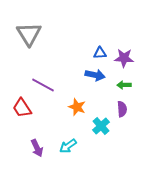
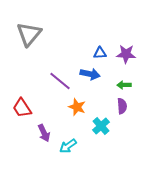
gray triangle: rotated 12 degrees clockwise
purple star: moved 2 px right, 4 px up
blue arrow: moved 5 px left, 1 px up
purple line: moved 17 px right, 4 px up; rotated 10 degrees clockwise
purple semicircle: moved 3 px up
purple arrow: moved 7 px right, 15 px up
